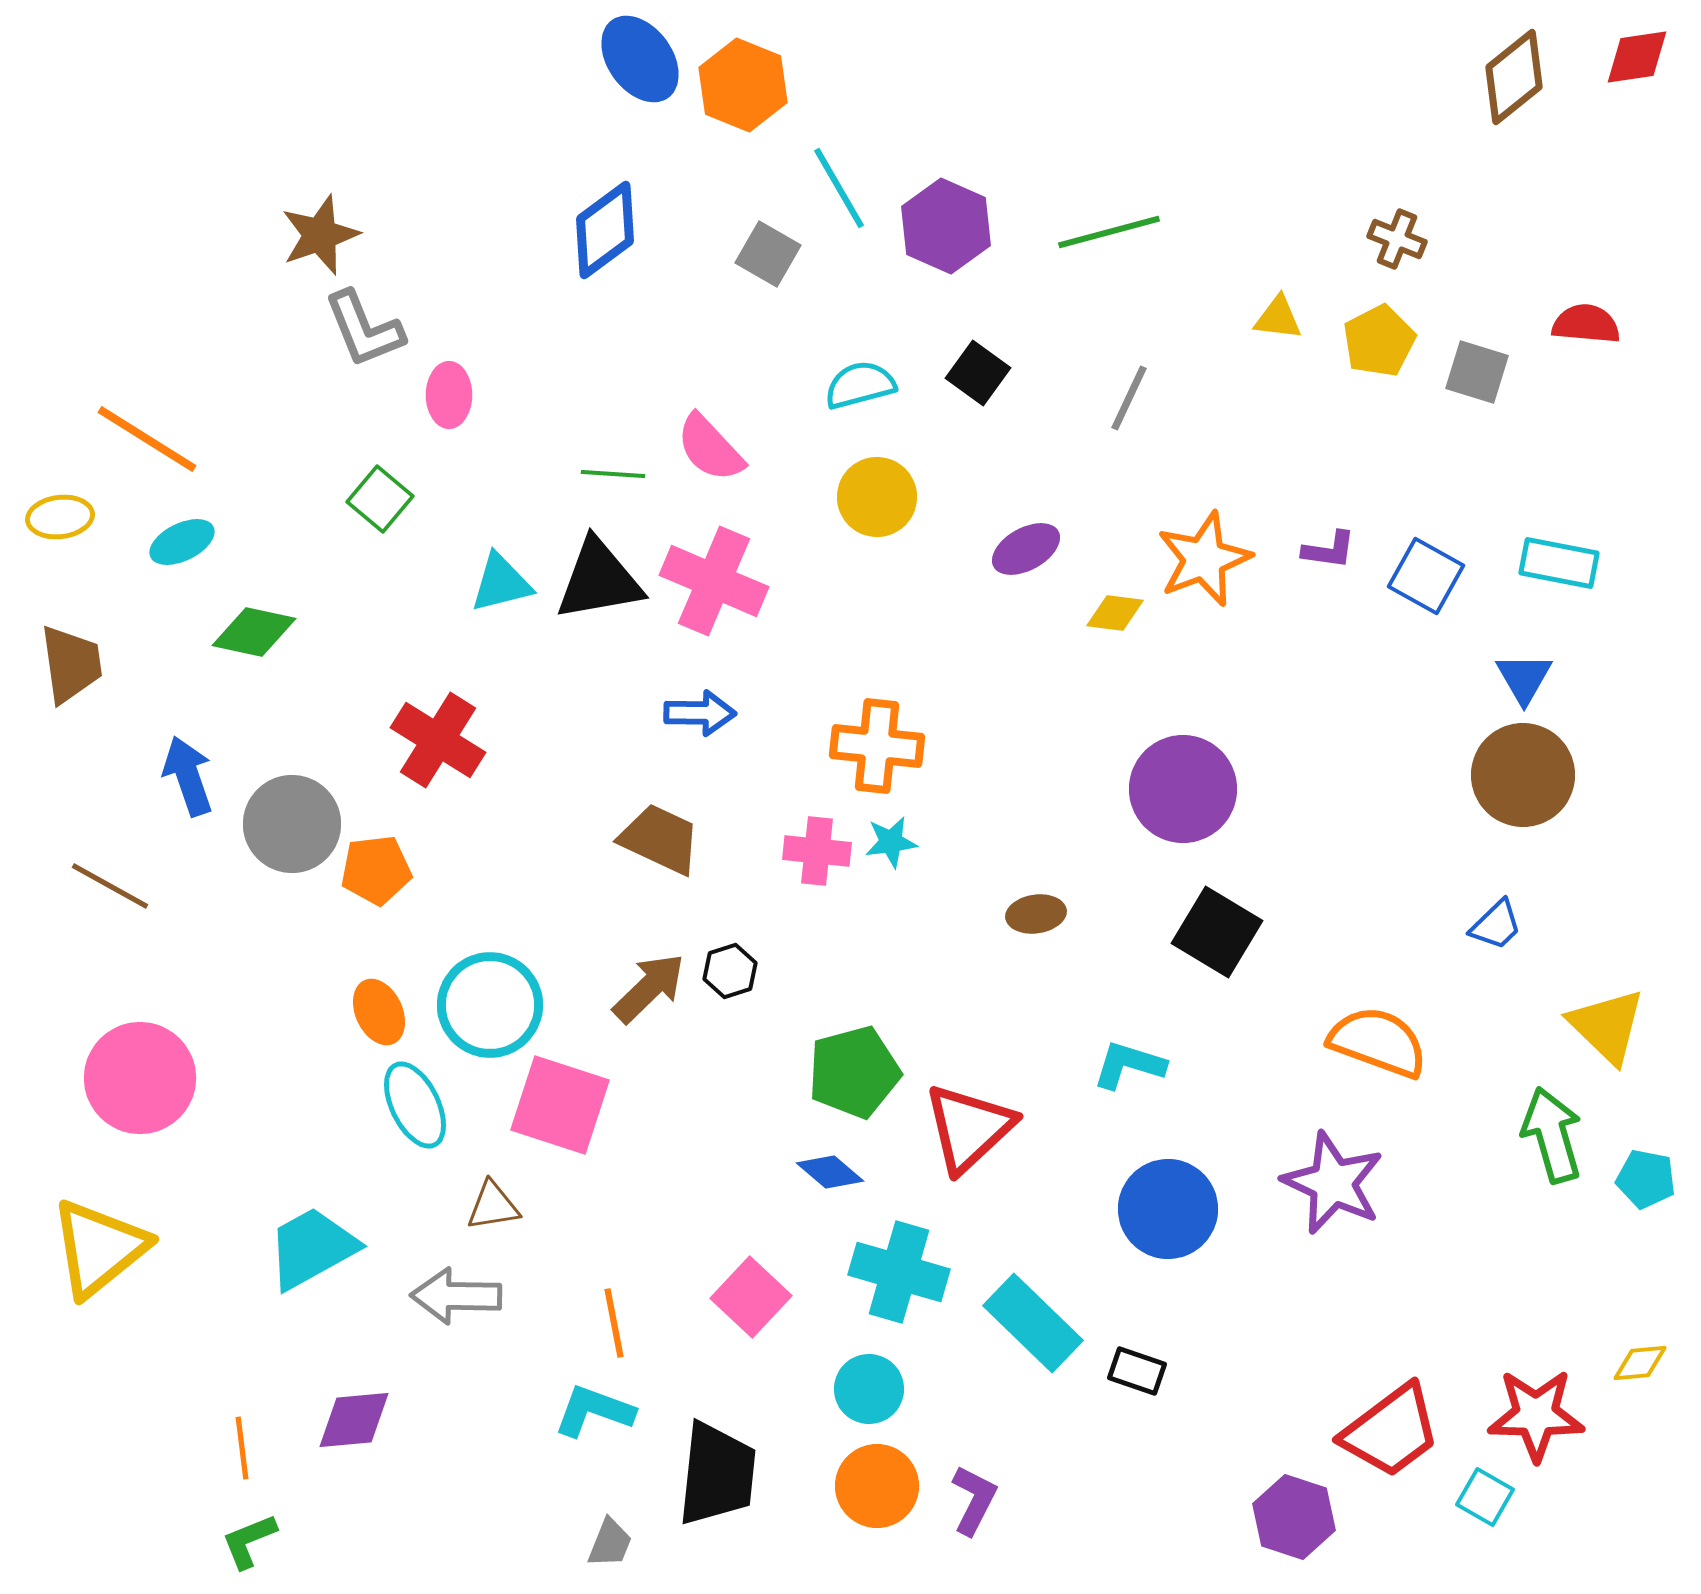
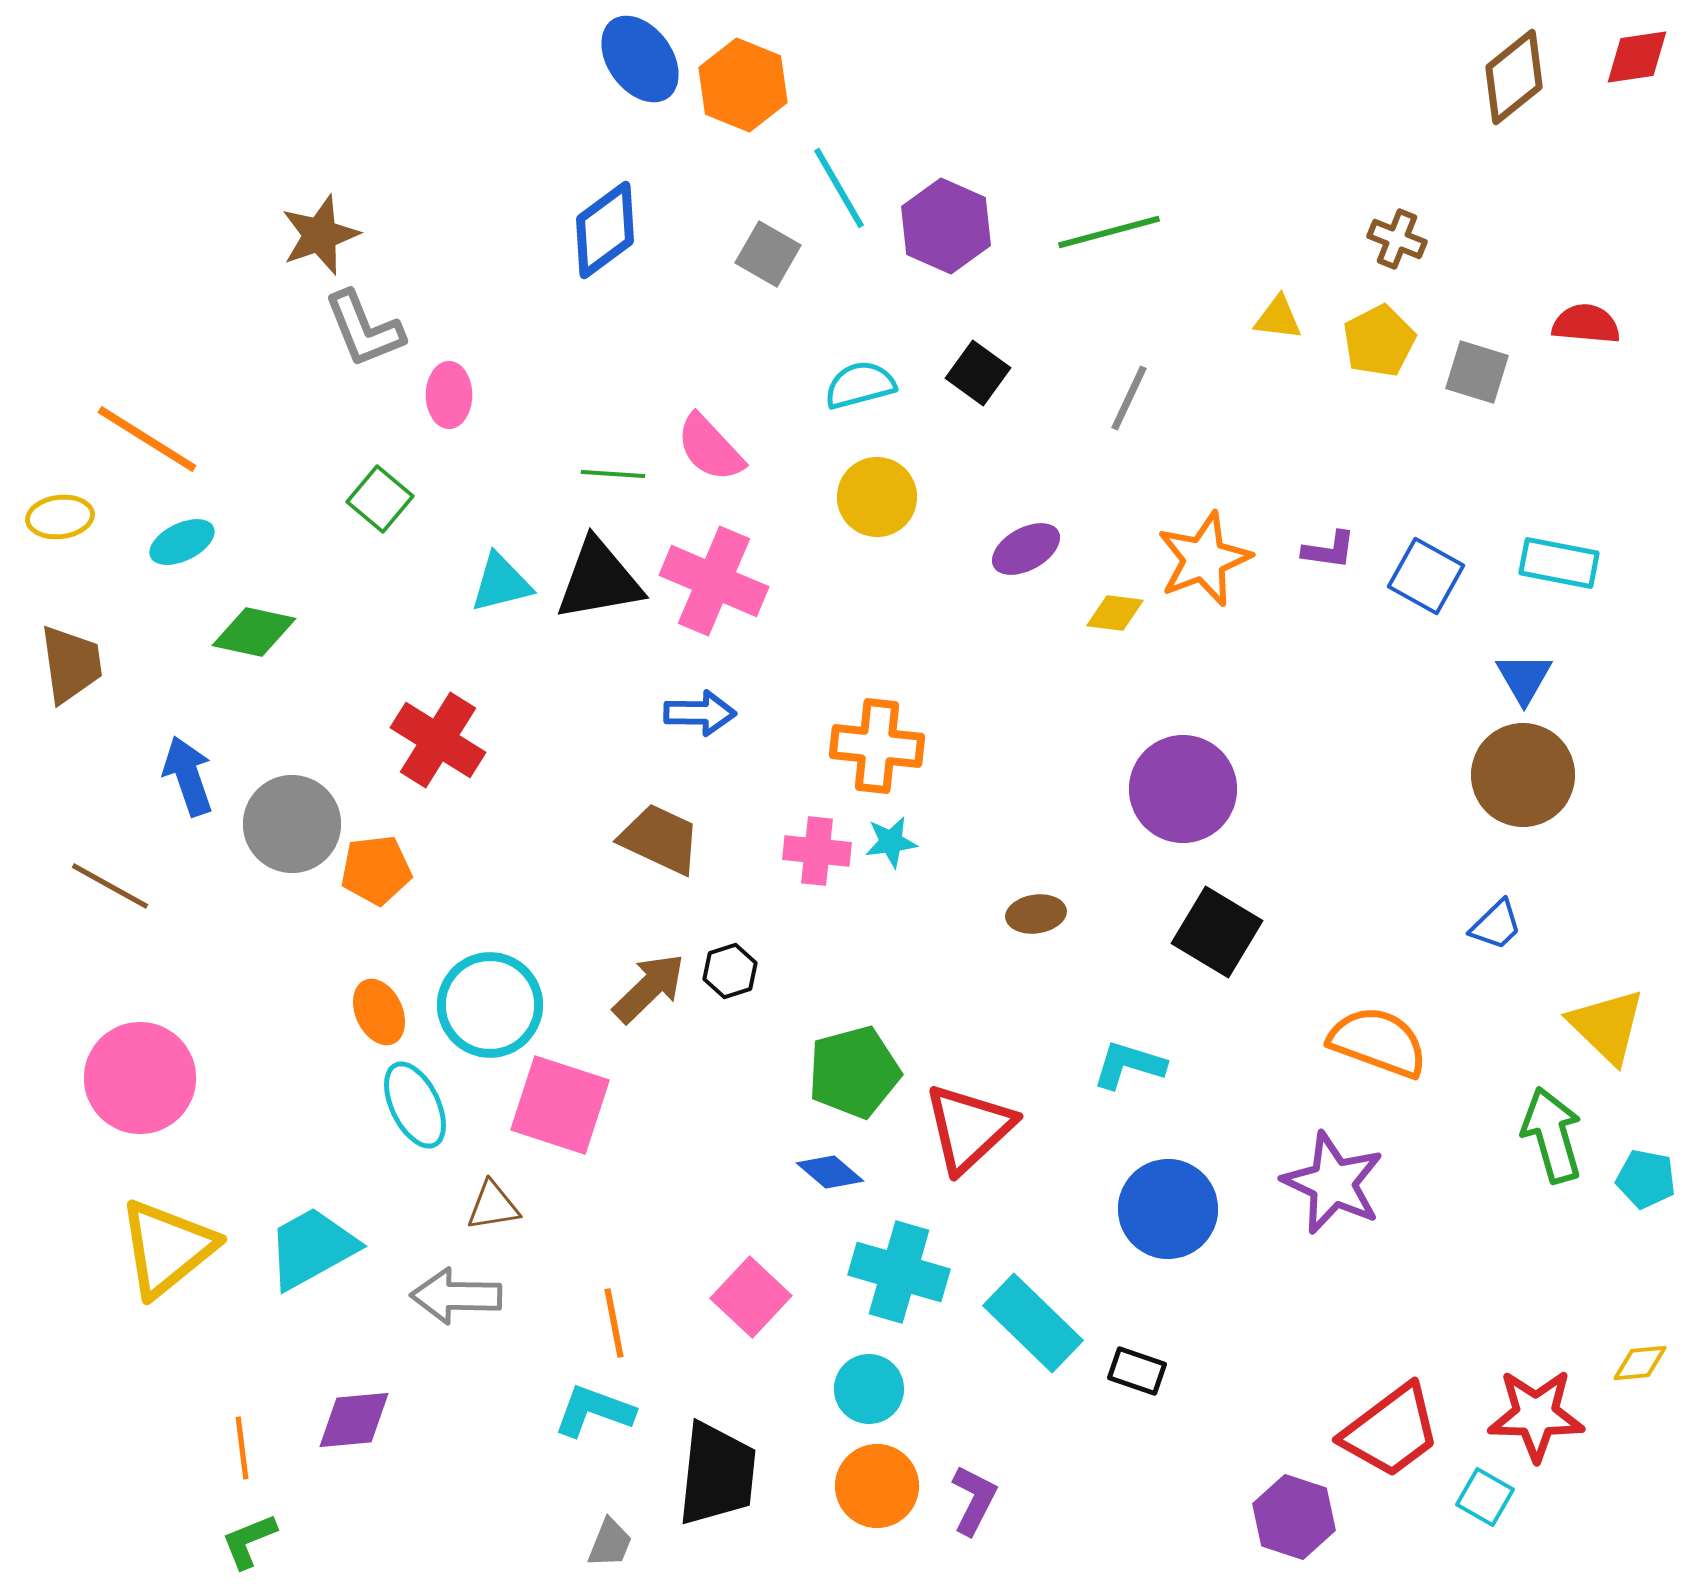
yellow triangle at (99, 1248): moved 68 px right
